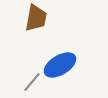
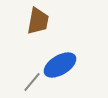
brown trapezoid: moved 2 px right, 3 px down
